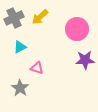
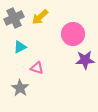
pink circle: moved 4 px left, 5 px down
